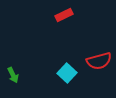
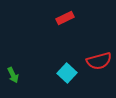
red rectangle: moved 1 px right, 3 px down
